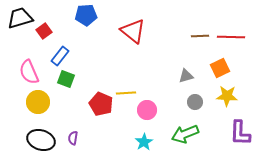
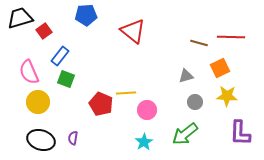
brown line: moved 1 px left, 7 px down; rotated 18 degrees clockwise
green arrow: rotated 16 degrees counterclockwise
